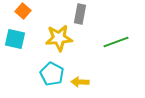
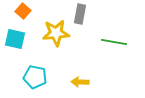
yellow star: moved 3 px left, 5 px up
green line: moved 2 px left; rotated 30 degrees clockwise
cyan pentagon: moved 17 px left, 3 px down; rotated 15 degrees counterclockwise
